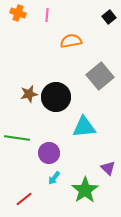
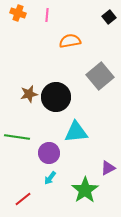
orange semicircle: moved 1 px left
cyan triangle: moved 8 px left, 5 px down
green line: moved 1 px up
purple triangle: rotated 49 degrees clockwise
cyan arrow: moved 4 px left
red line: moved 1 px left
